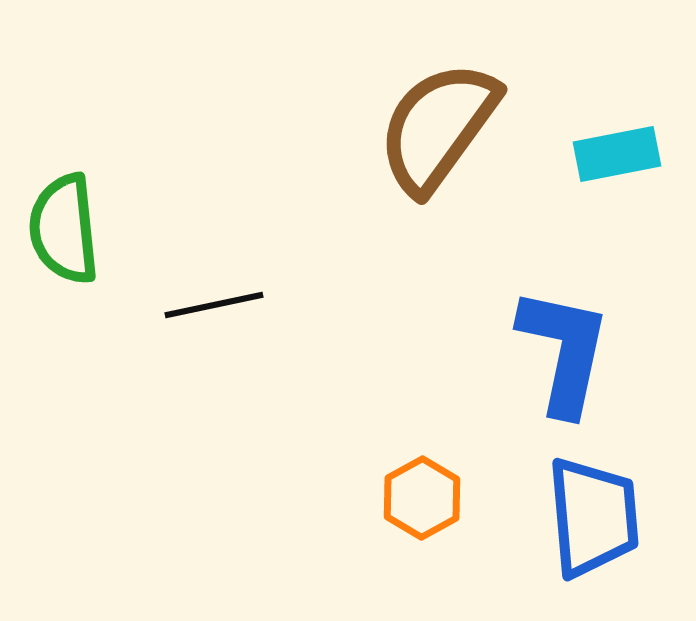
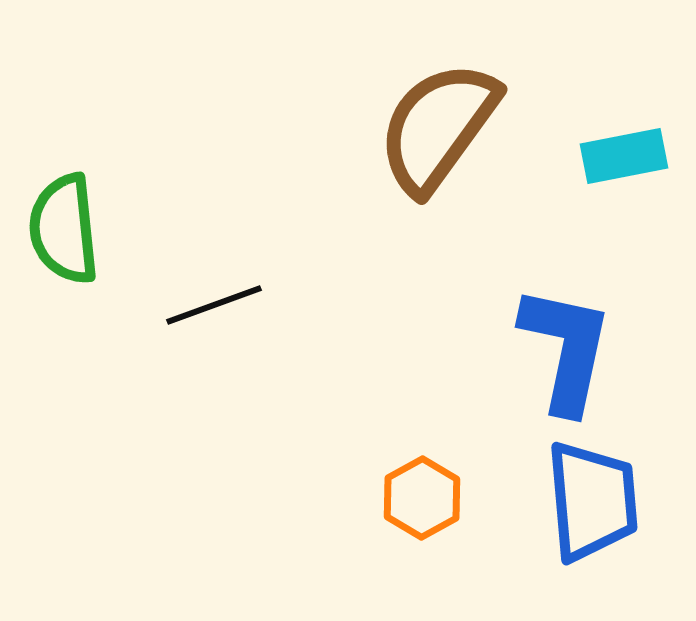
cyan rectangle: moved 7 px right, 2 px down
black line: rotated 8 degrees counterclockwise
blue L-shape: moved 2 px right, 2 px up
blue trapezoid: moved 1 px left, 16 px up
